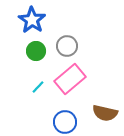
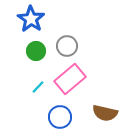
blue star: moved 1 px left, 1 px up
blue circle: moved 5 px left, 5 px up
